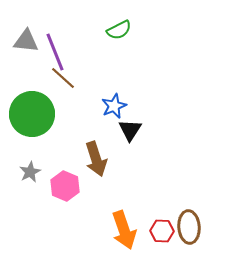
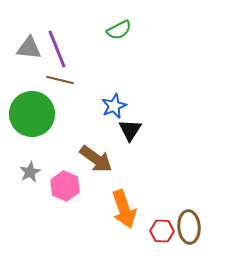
gray triangle: moved 3 px right, 7 px down
purple line: moved 2 px right, 3 px up
brown line: moved 3 px left, 2 px down; rotated 28 degrees counterclockwise
brown arrow: rotated 36 degrees counterclockwise
orange arrow: moved 21 px up
